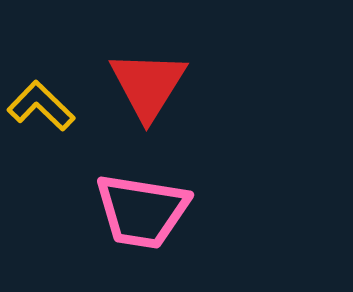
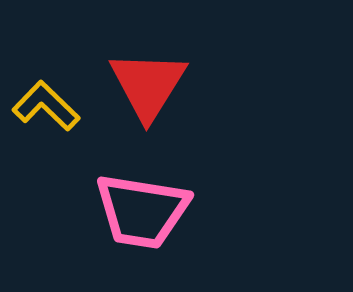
yellow L-shape: moved 5 px right
